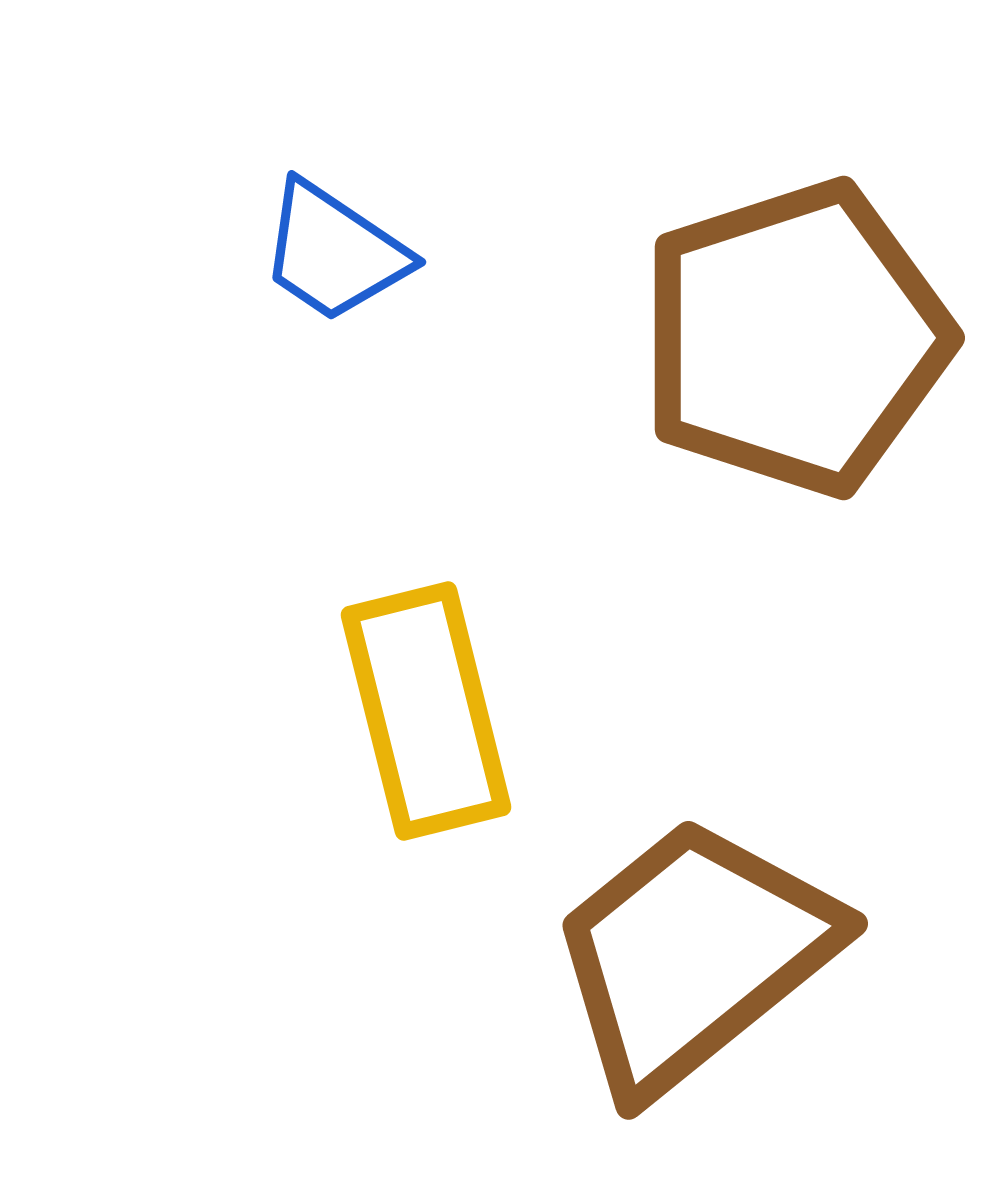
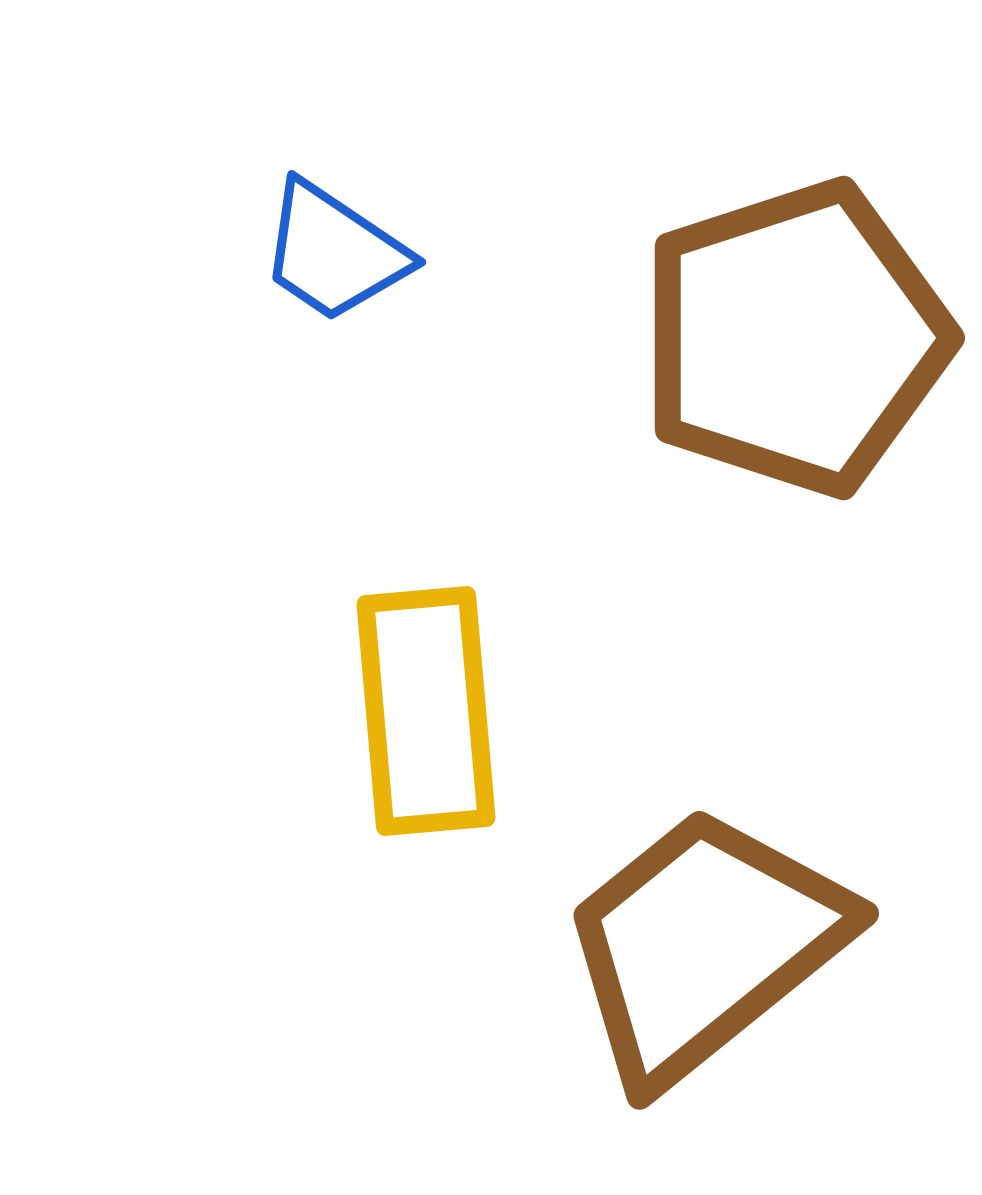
yellow rectangle: rotated 9 degrees clockwise
brown trapezoid: moved 11 px right, 10 px up
